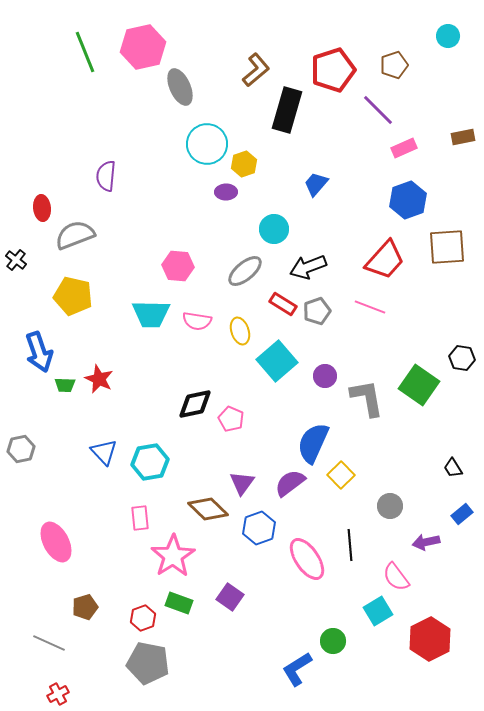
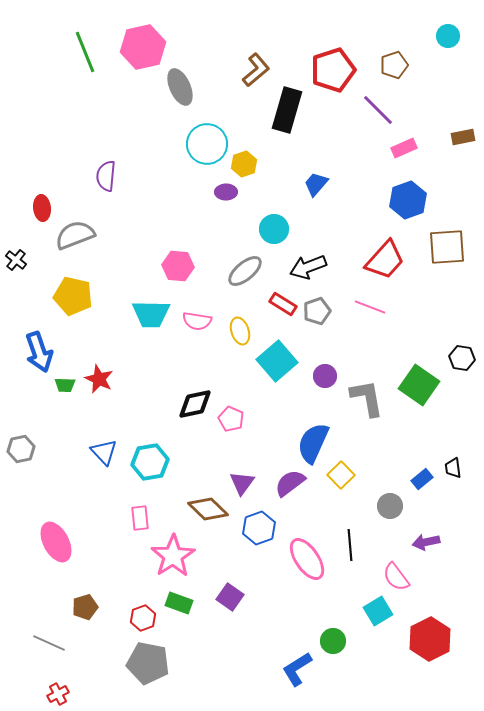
black trapezoid at (453, 468): rotated 25 degrees clockwise
blue rectangle at (462, 514): moved 40 px left, 35 px up
